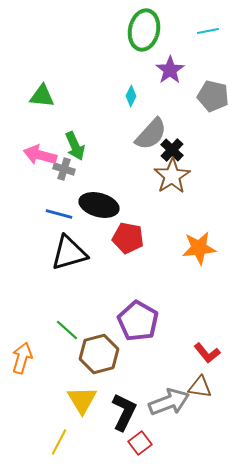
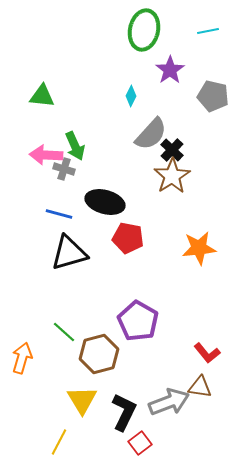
pink arrow: moved 6 px right; rotated 12 degrees counterclockwise
black ellipse: moved 6 px right, 3 px up
green line: moved 3 px left, 2 px down
